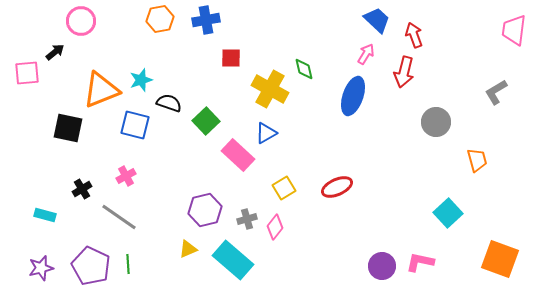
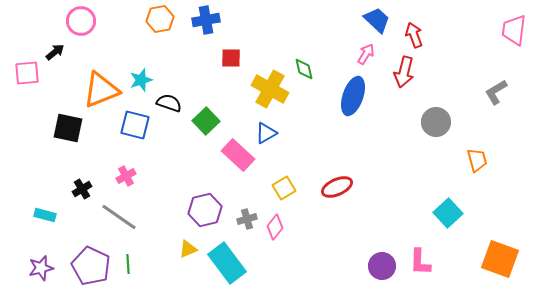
cyan rectangle at (233, 260): moved 6 px left, 3 px down; rotated 12 degrees clockwise
pink L-shape at (420, 262): rotated 100 degrees counterclockwise
